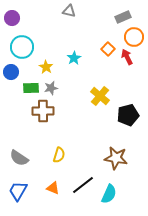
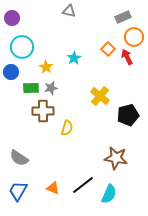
yellow semicircle: moved 8 px right, 27 px up
